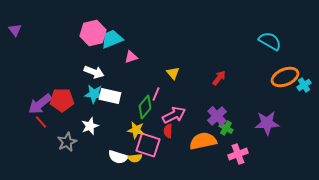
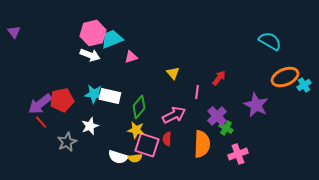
purple triangle: moved 1 px left, 2 px down
white arrow: moved 4 px left, 17 px up
pink line: moved 41 px right, 2 px up; rotated 16 degrees counterclockwise
red pentagon: rotated 10 degrees counterclockwise
green diamond: moved 6 px left
purple star: moved 11 px left, 18 px up; rotated 30 degrees clockwise
red semicircle: moved 1 px left, 8 px down
orange semicircle: moved 1 px left, 3 px down; rotated 104 degrees clockwise
pink square: moved 1 px left
